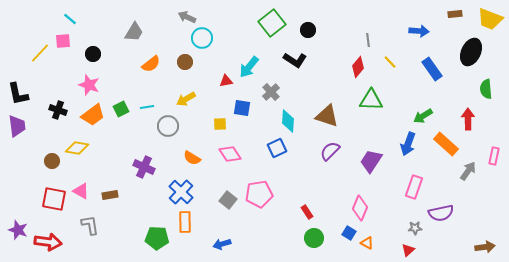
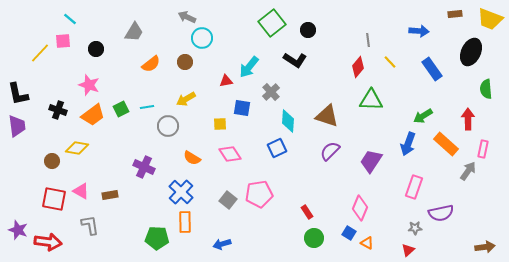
black circle at (93, 54): moved 3 px right, 5 px up
pink rectangle at (494, 156): moved 11 px left, 7 px up
